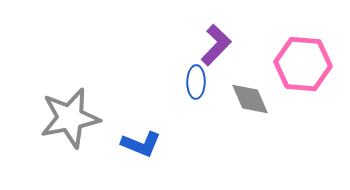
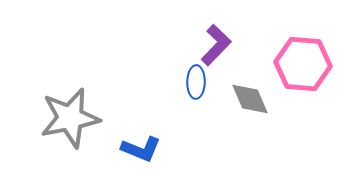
blue L-shape: moved 5 px down
